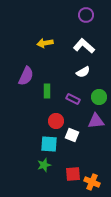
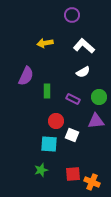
purple circle: moved 14 px left
green star: moved 3 px left, 5 px down
